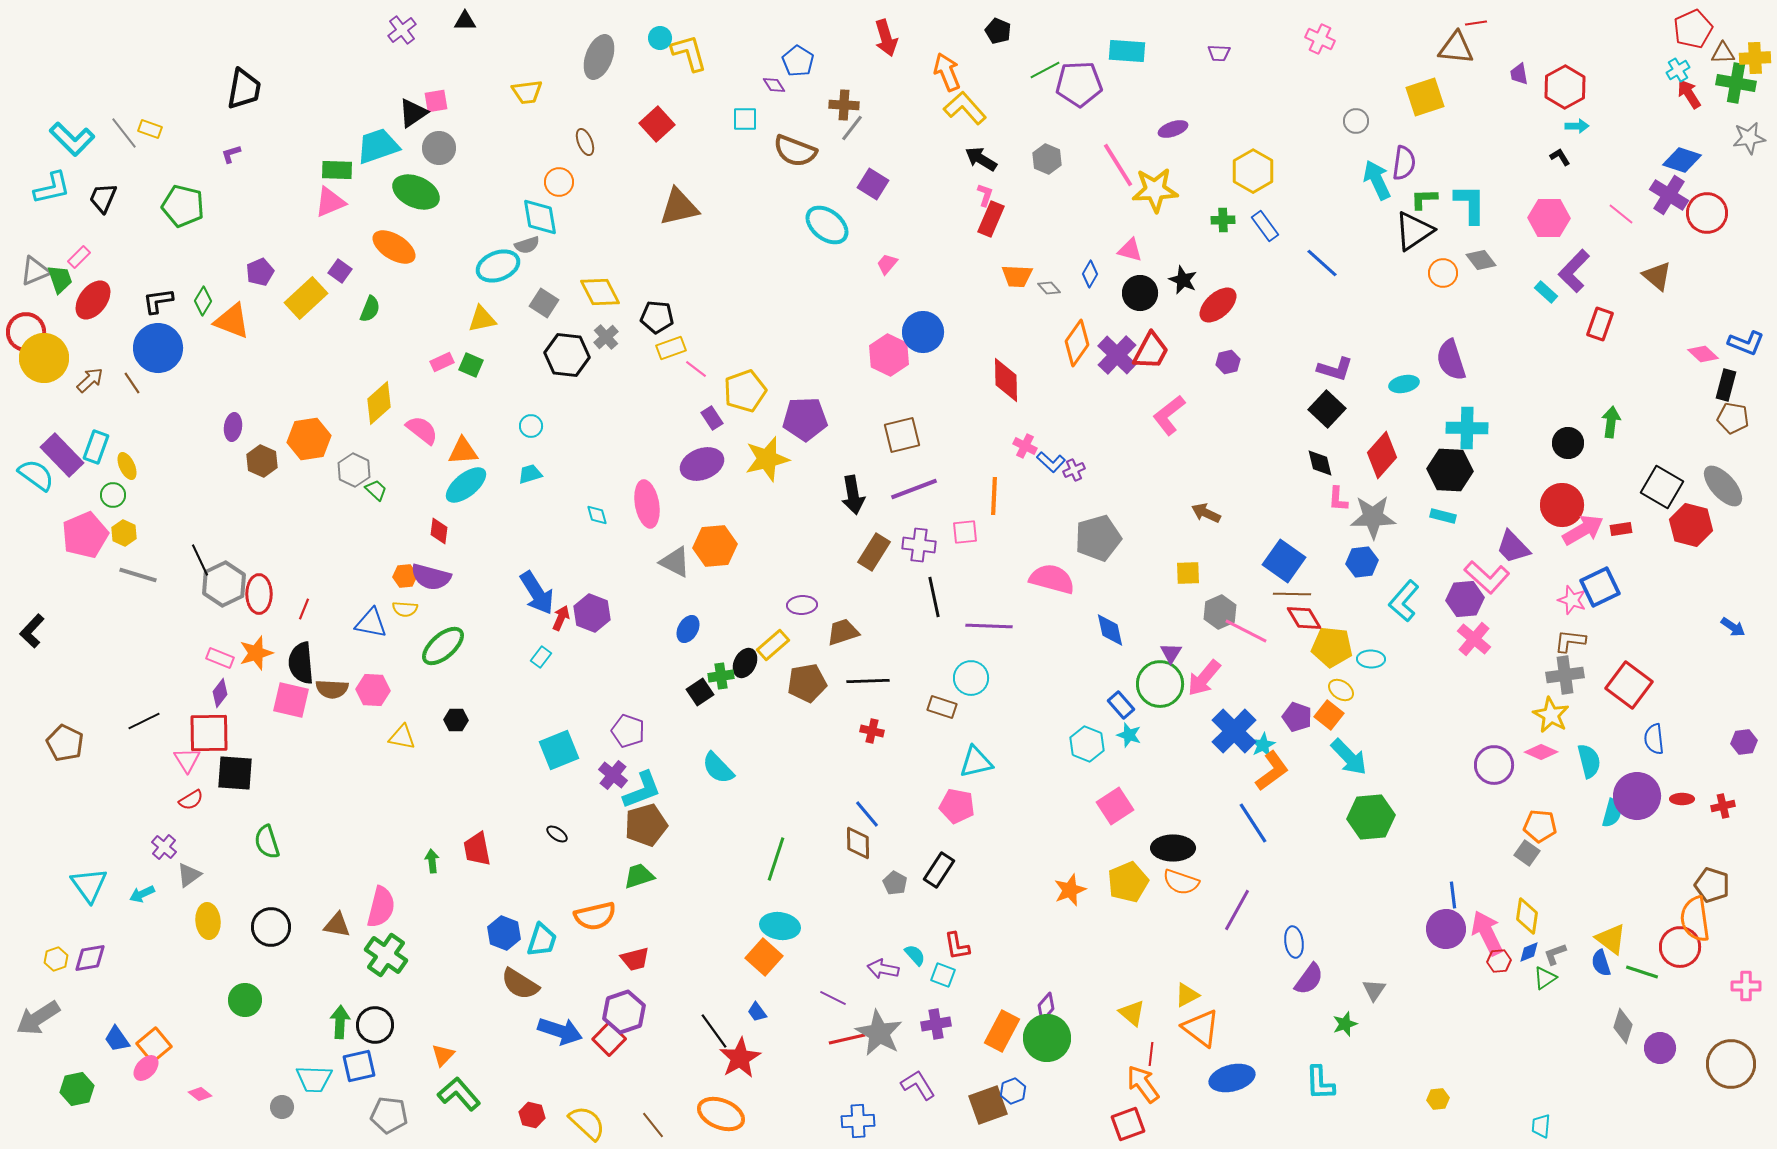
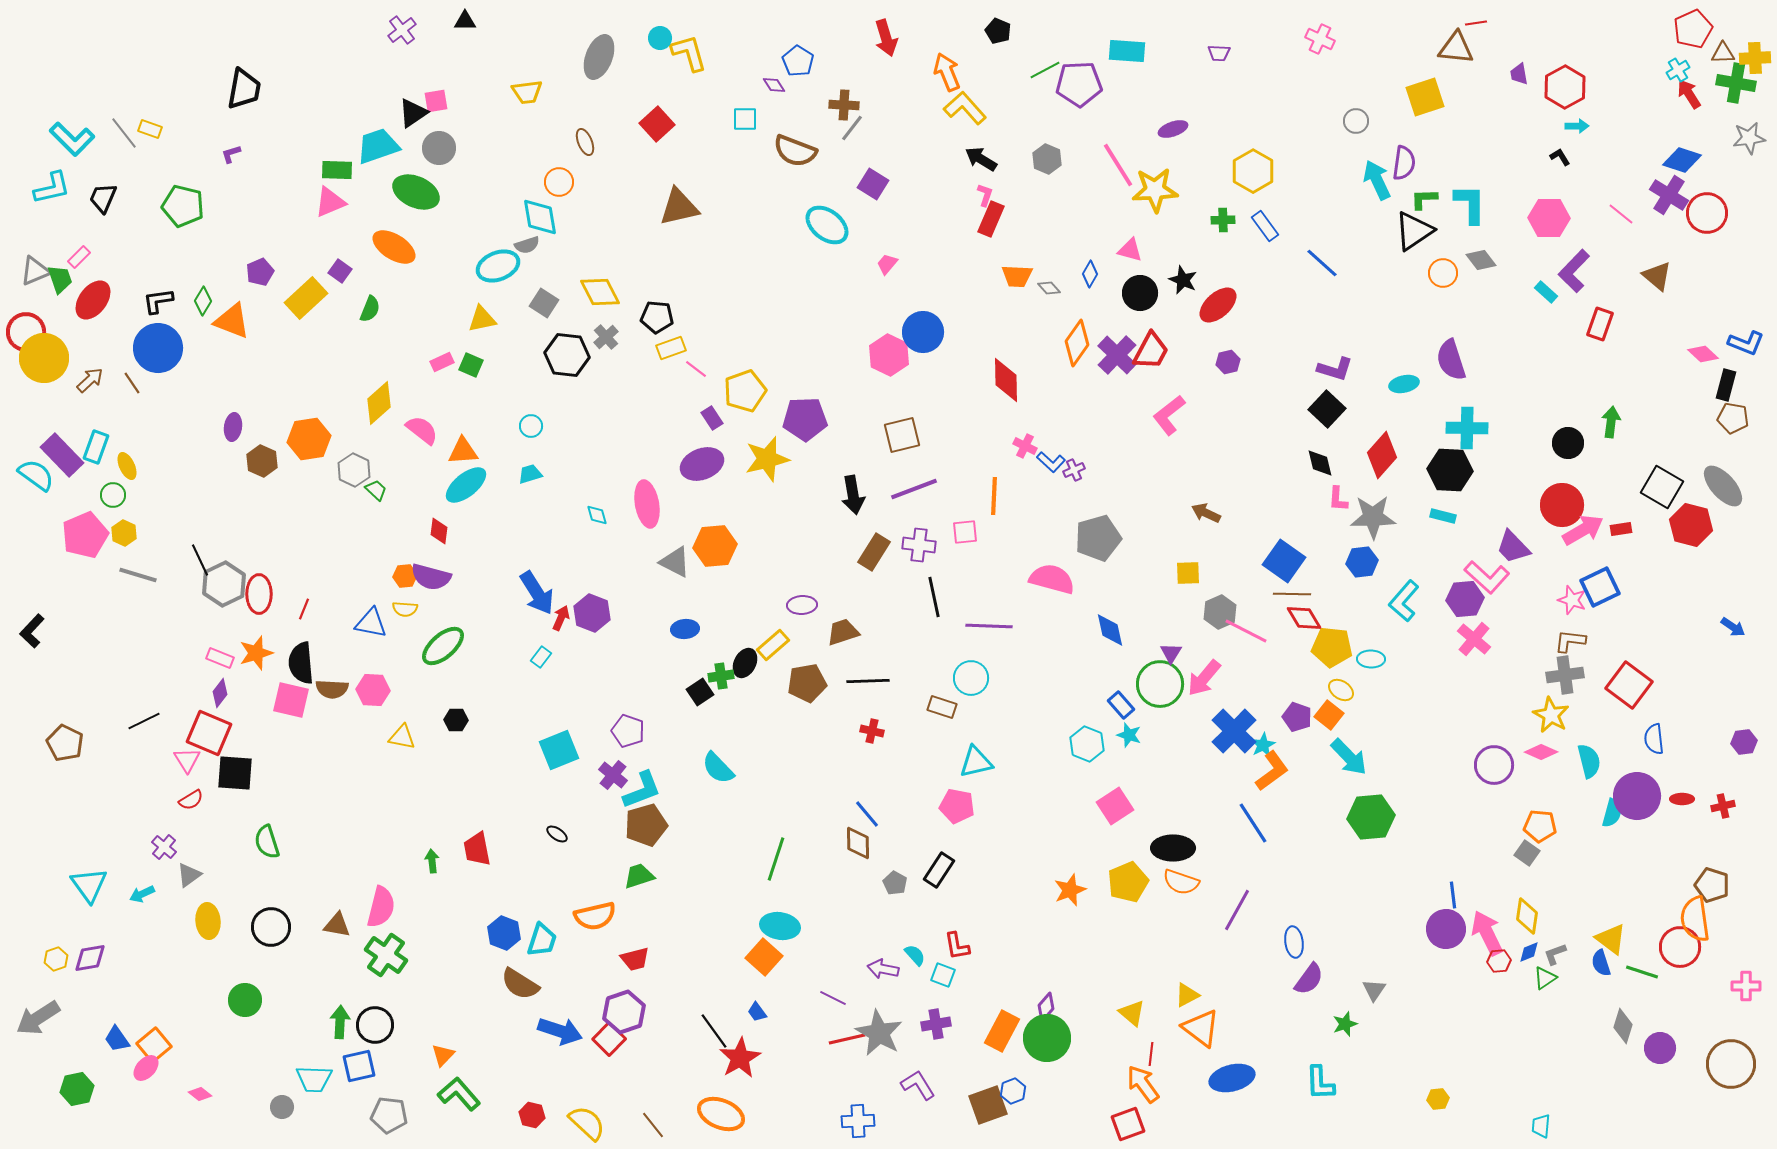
blue ellipse at (688, 629): moved 3 px left; rotated 56 degrees clockwise
red square at (209, 733): rotated 24 degrees clockwise
